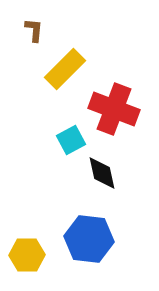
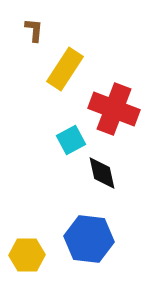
yellow rectangle: rotated 12 degrees counterclockwise
